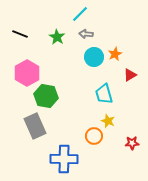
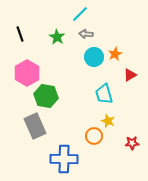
black line: rotated 49 degrees clockwise
